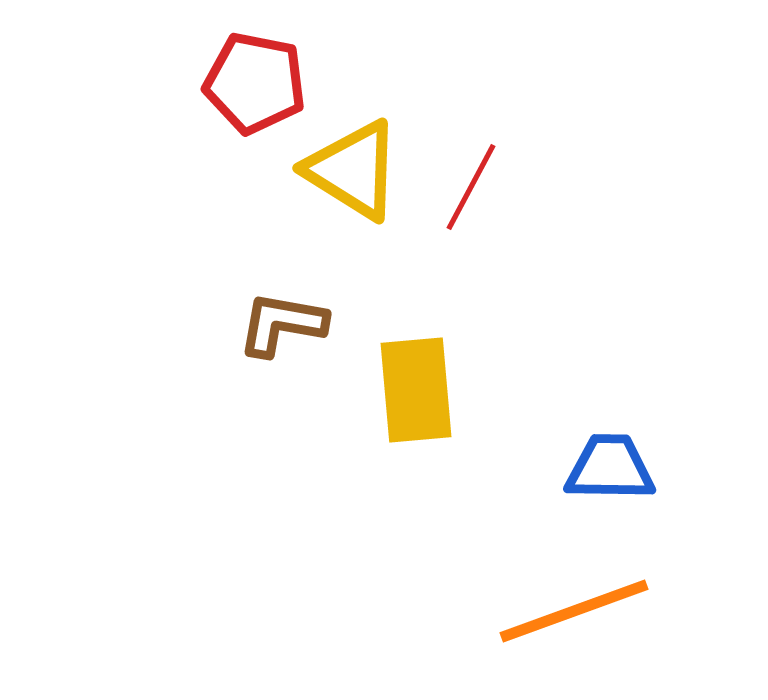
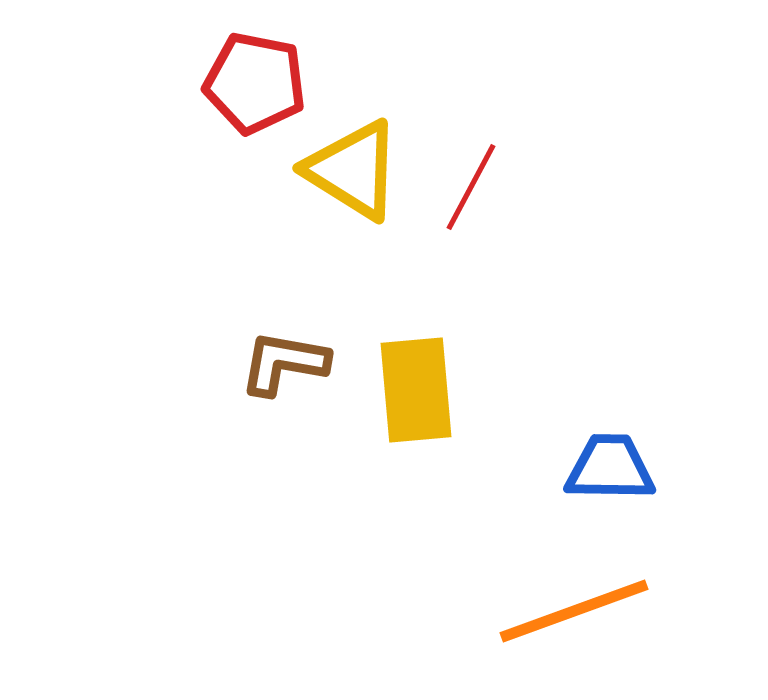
brown L-shape: moved 2 px right, 39 px down
